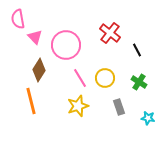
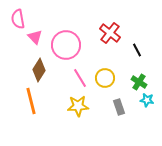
yellow star: rotated 15 degrees clockwise
cyan star: moved 1 px left, 18 px up
